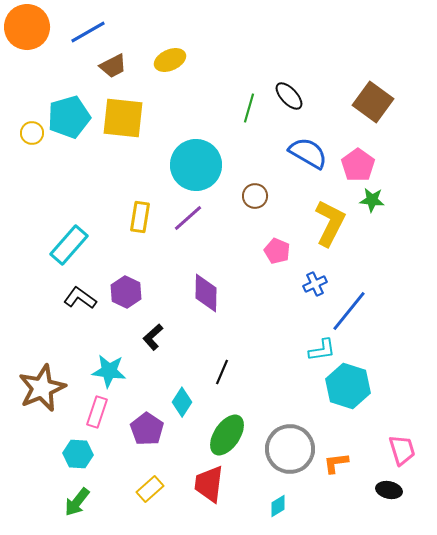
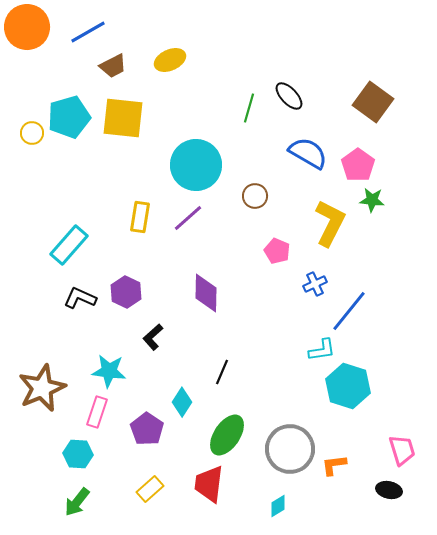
black L-shape at (80, 298): rotated 12 degrees counterclockwise
orange L-shape at (336, 463): moved 2 px left, 2 px down
